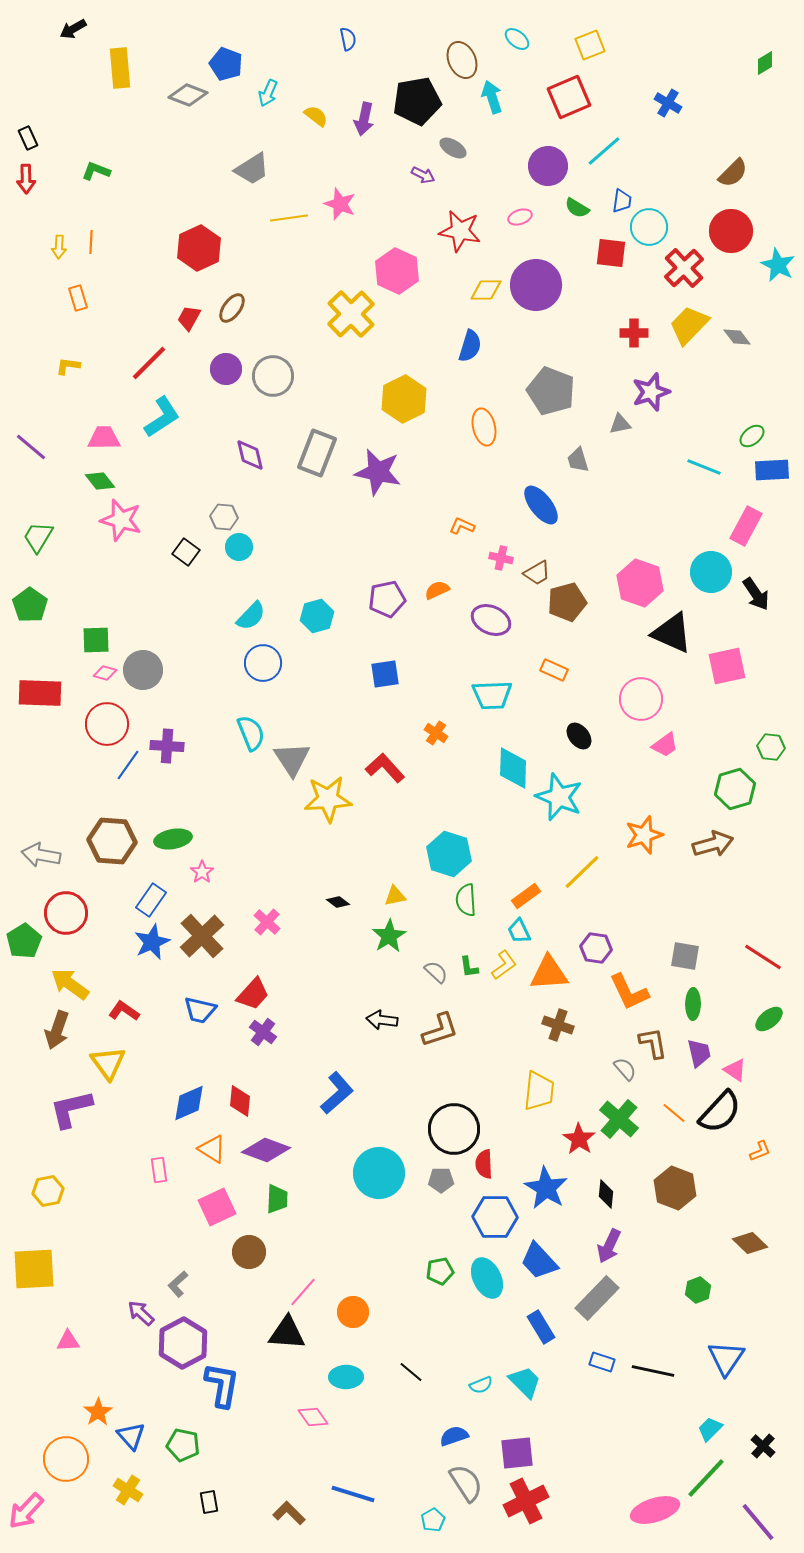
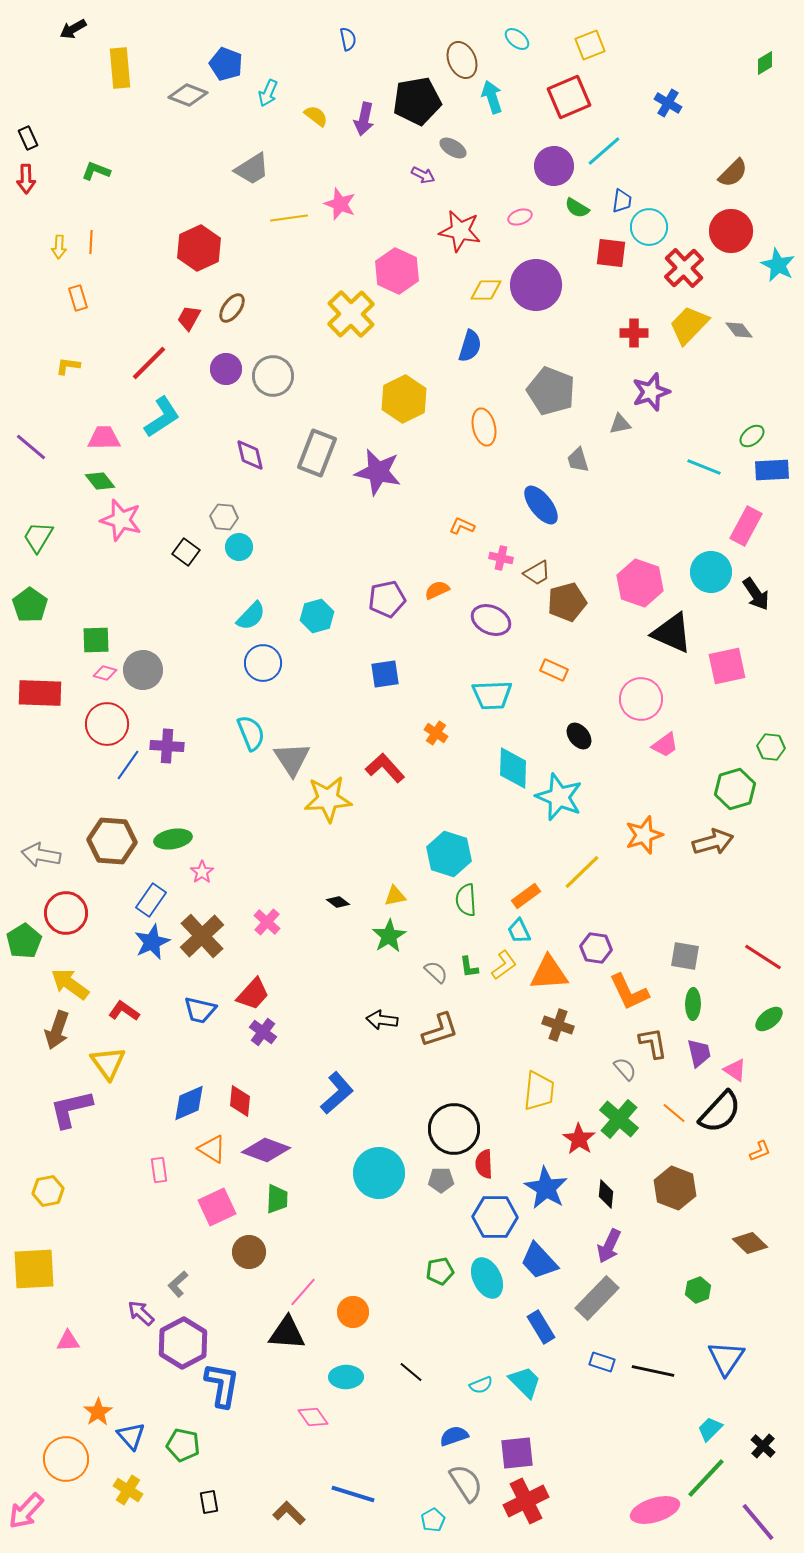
purple circle at (548, 166): moved 6 px right
gray diamond at (737, 337): moved 2 px right, 7 px up
brown arrow at (713, 844): moved 2 px up
